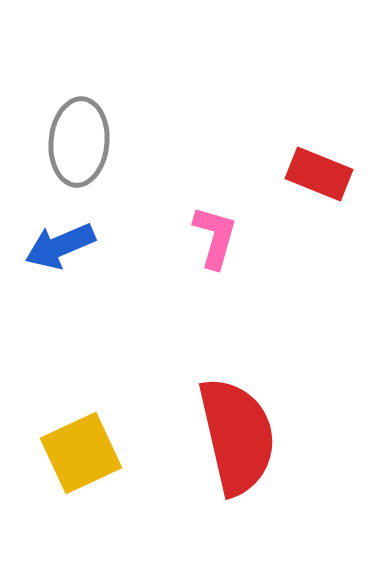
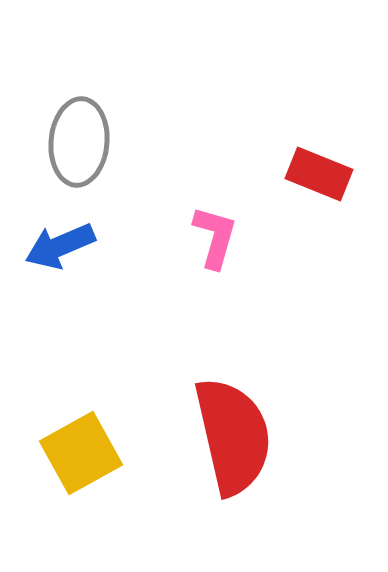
red semicircle: moved 4 px left
yellow square: rotated 4 degrees counterclockwise
